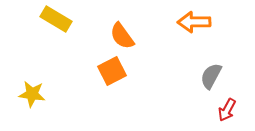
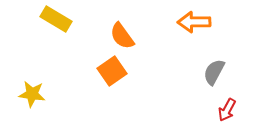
orange square: rotated 8 degrees counterclockwise
gray semicircle: moved 3 px right, 4 px up
